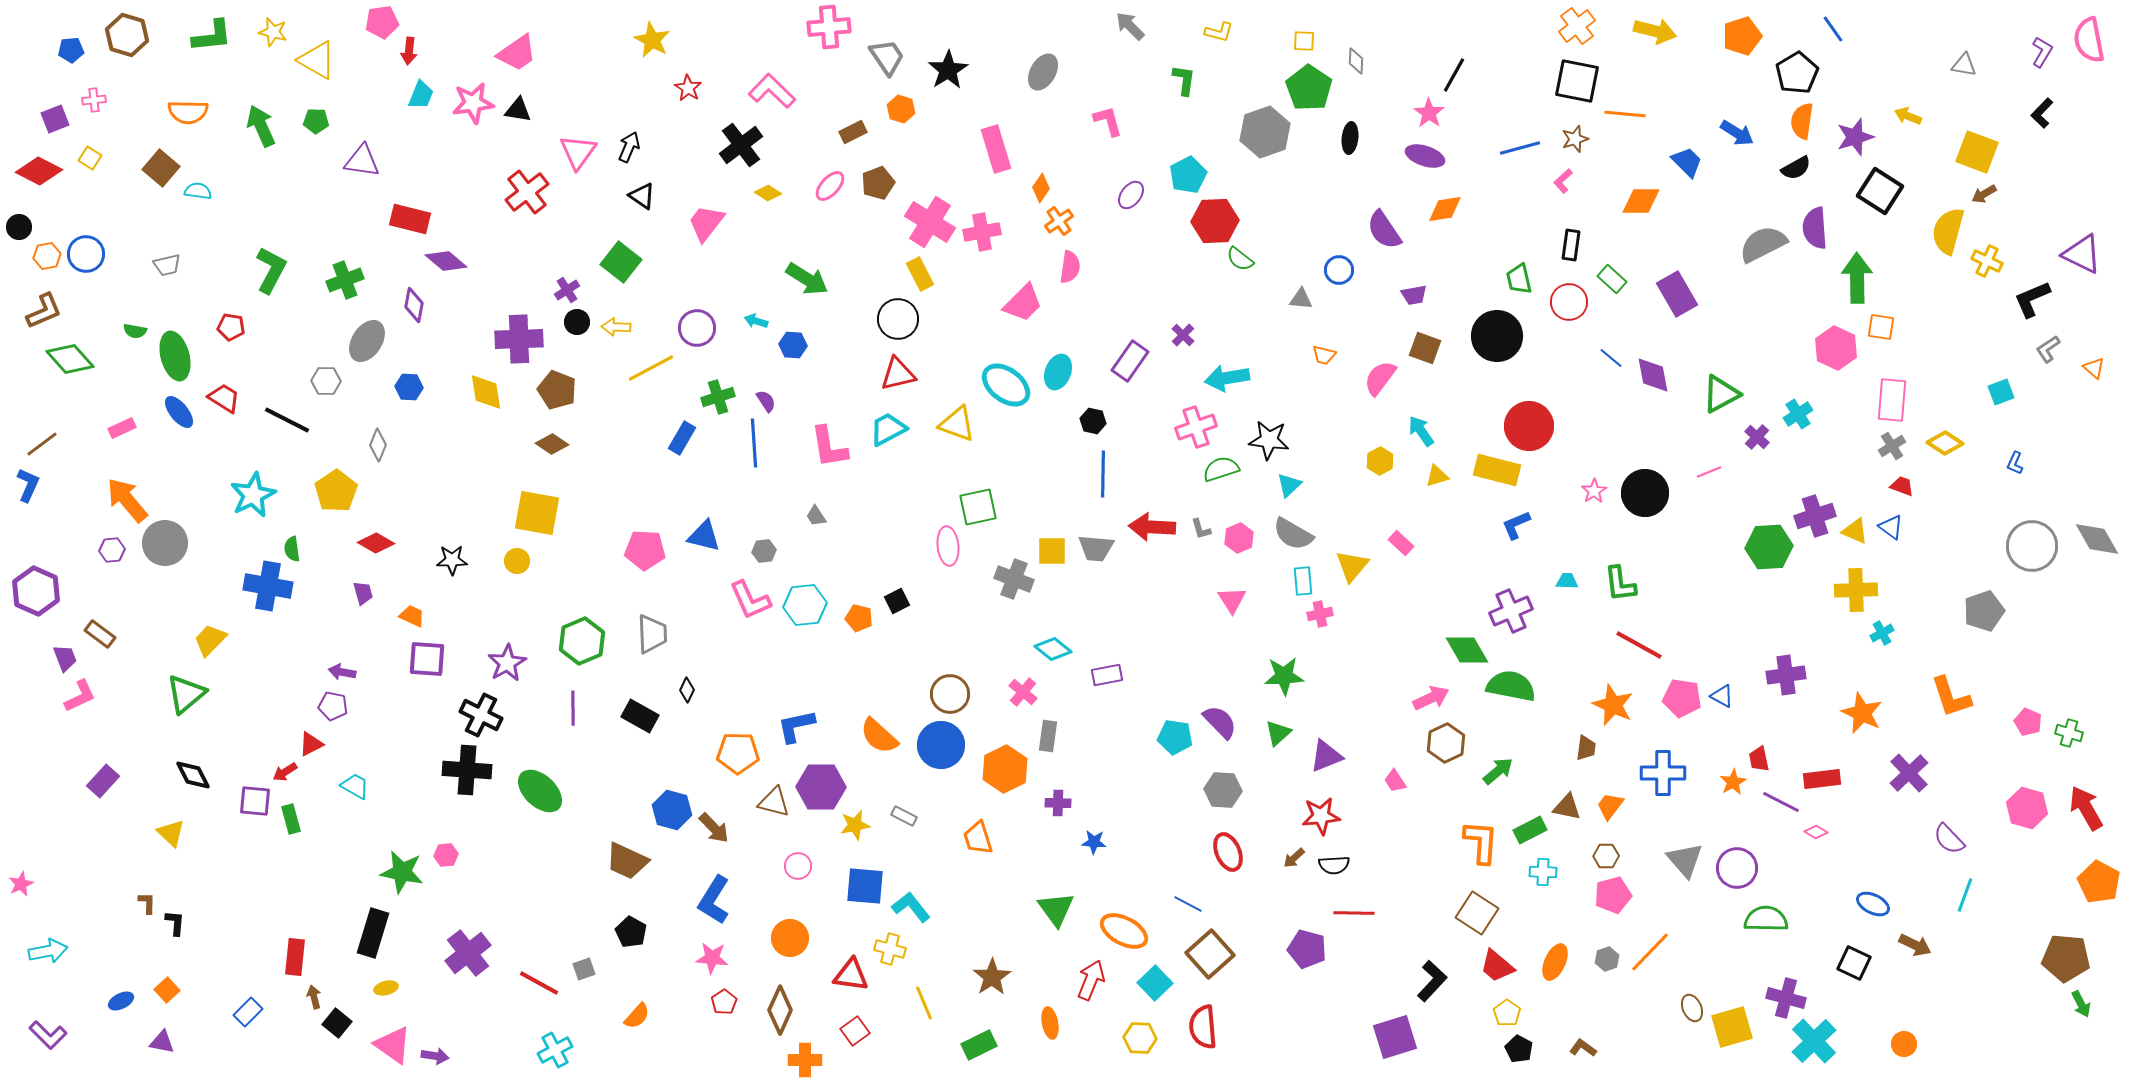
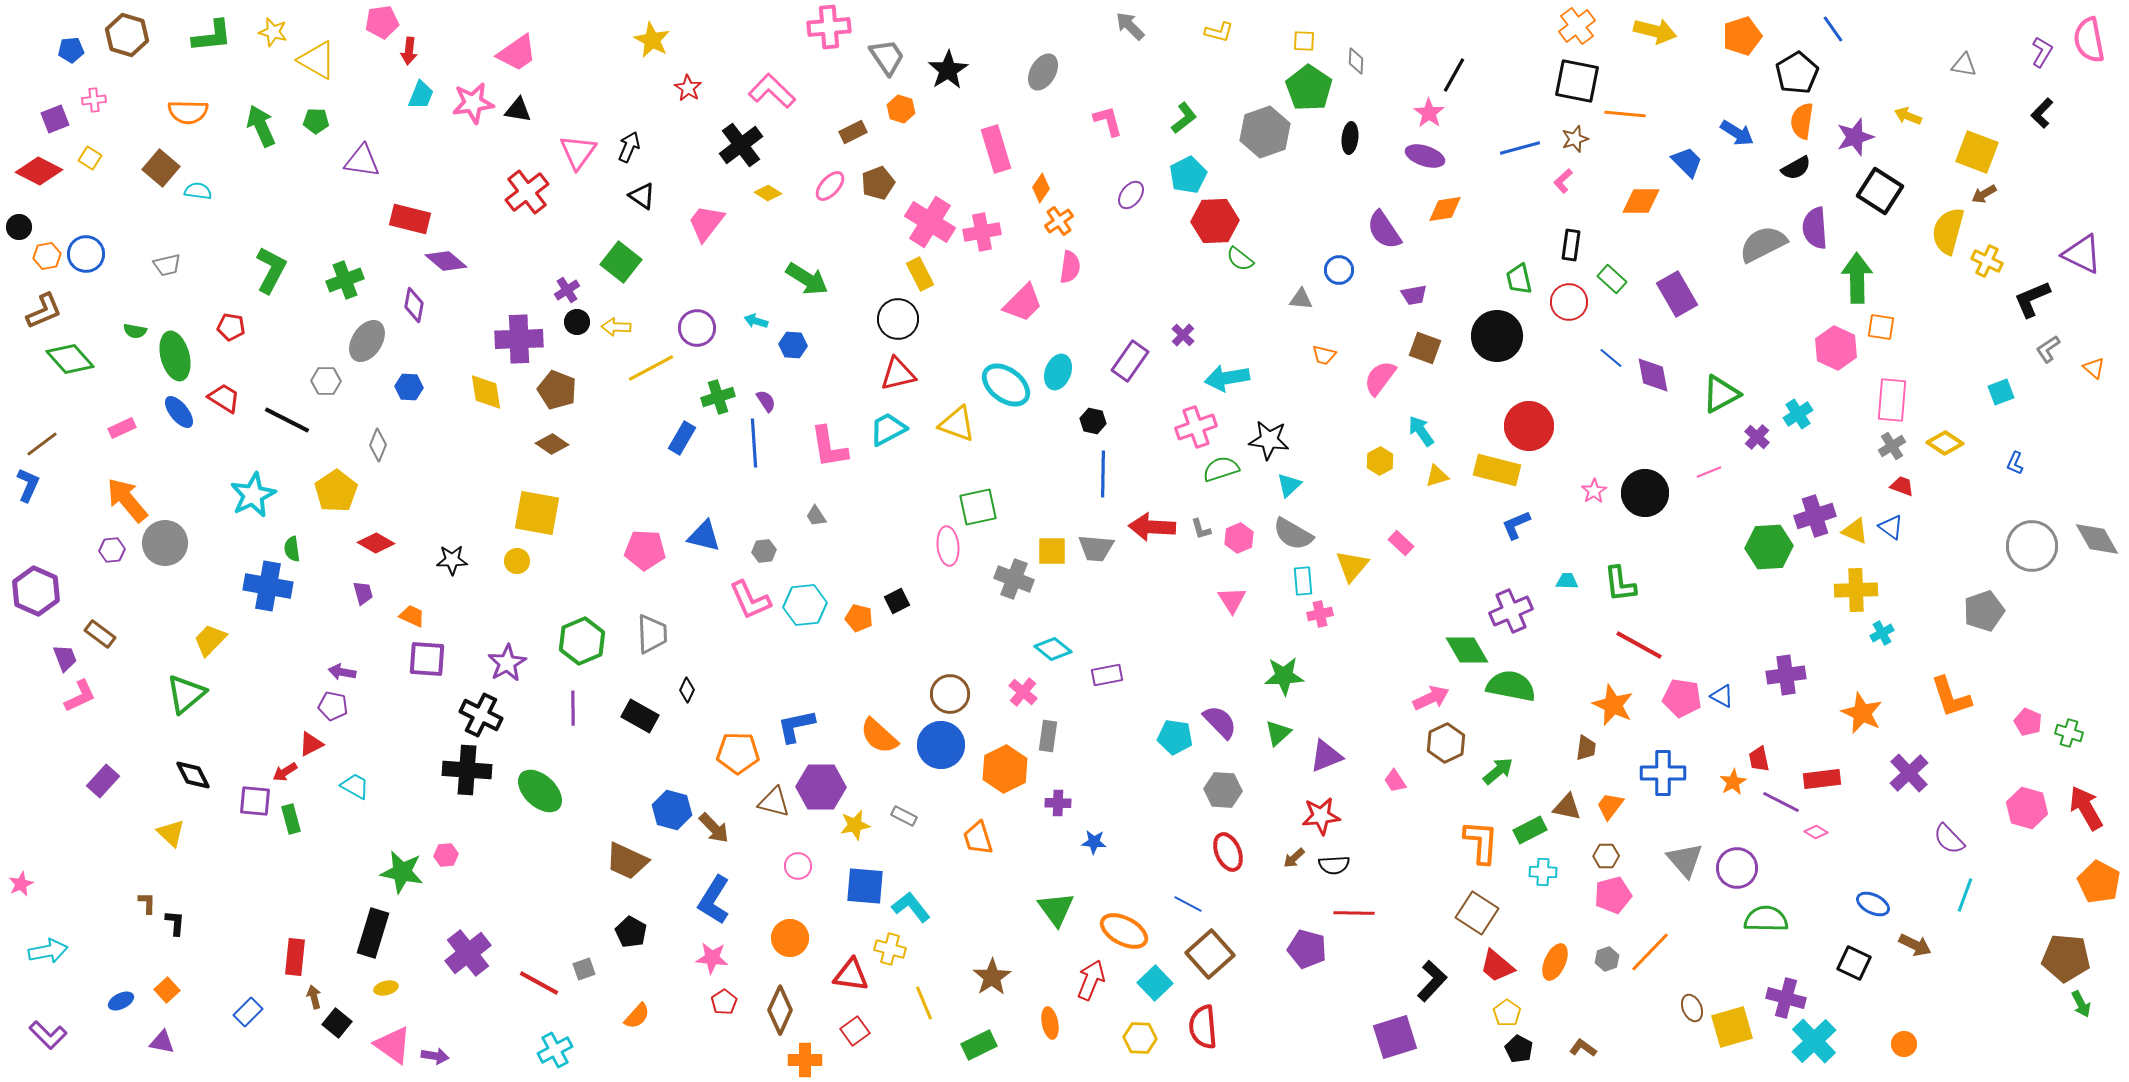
green L-shape at (1184, 80): moved 38 px down; rotated 44 degrees clockwise
